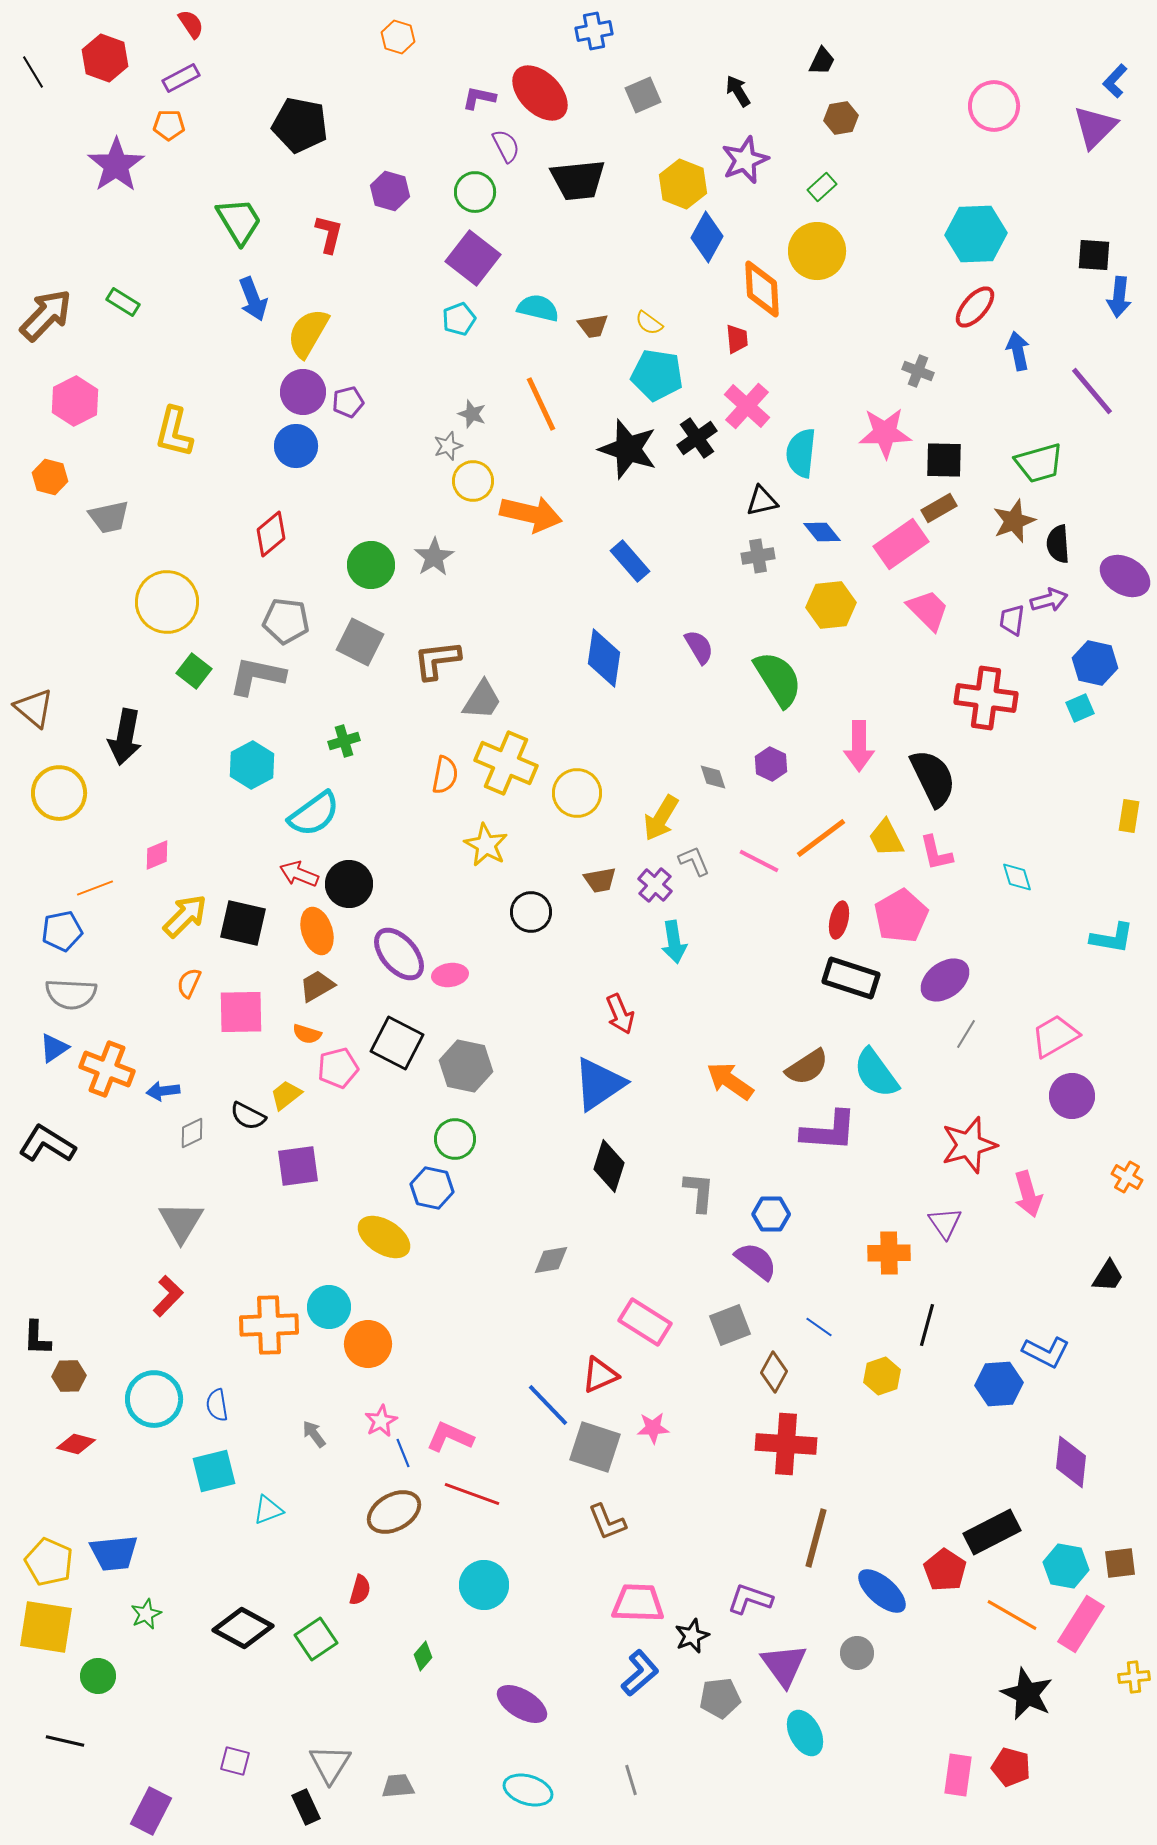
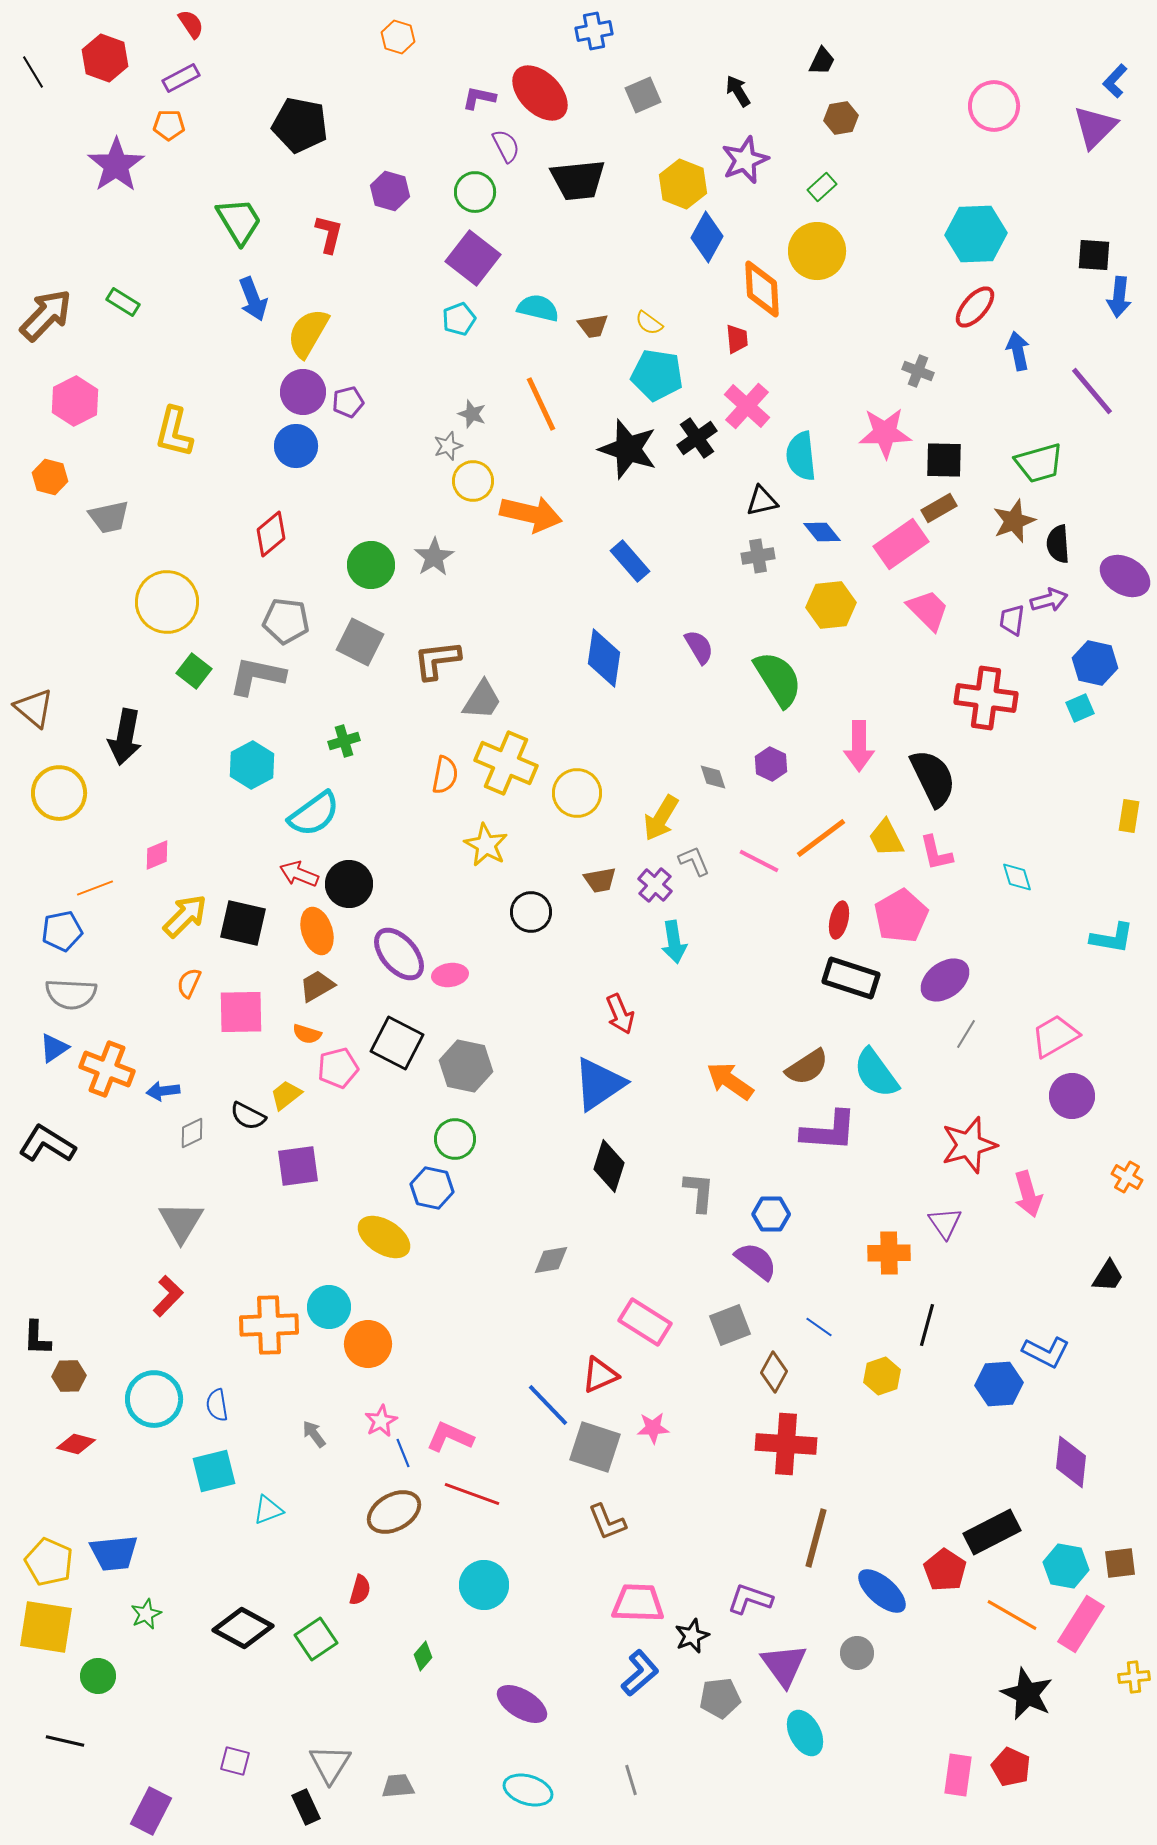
cyan semicircle at (801, 453): moved 3 px down; rotated 12 degrees counterclockwise
red pentagon at (1011, 1767): rotated 9 degrees clockwise
